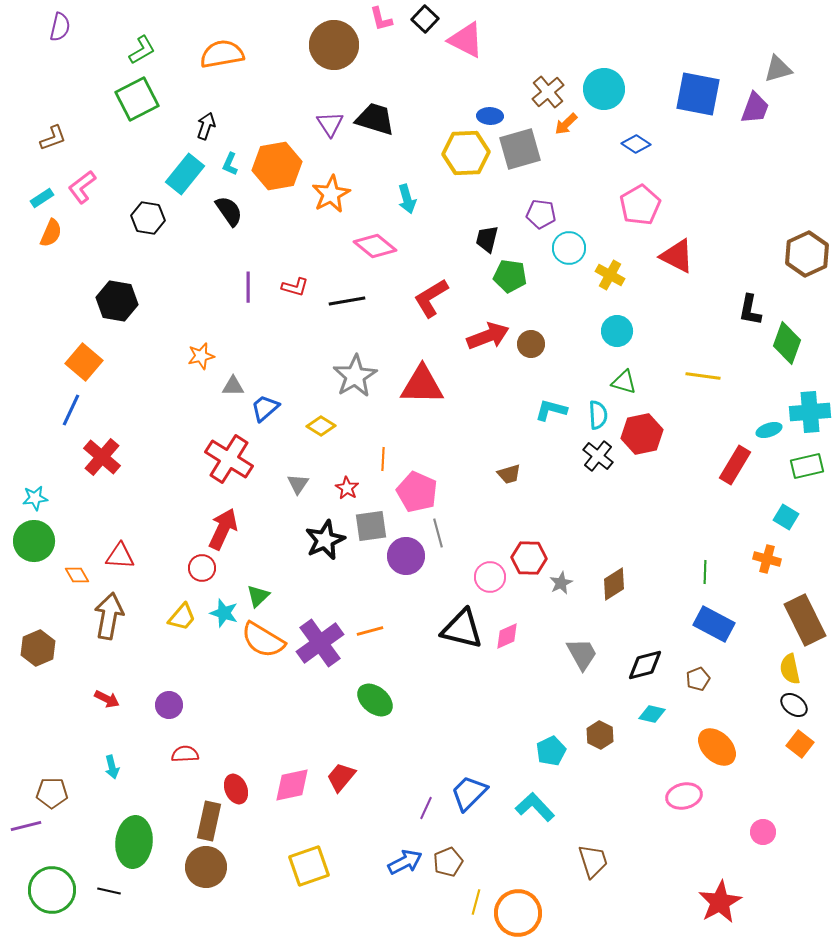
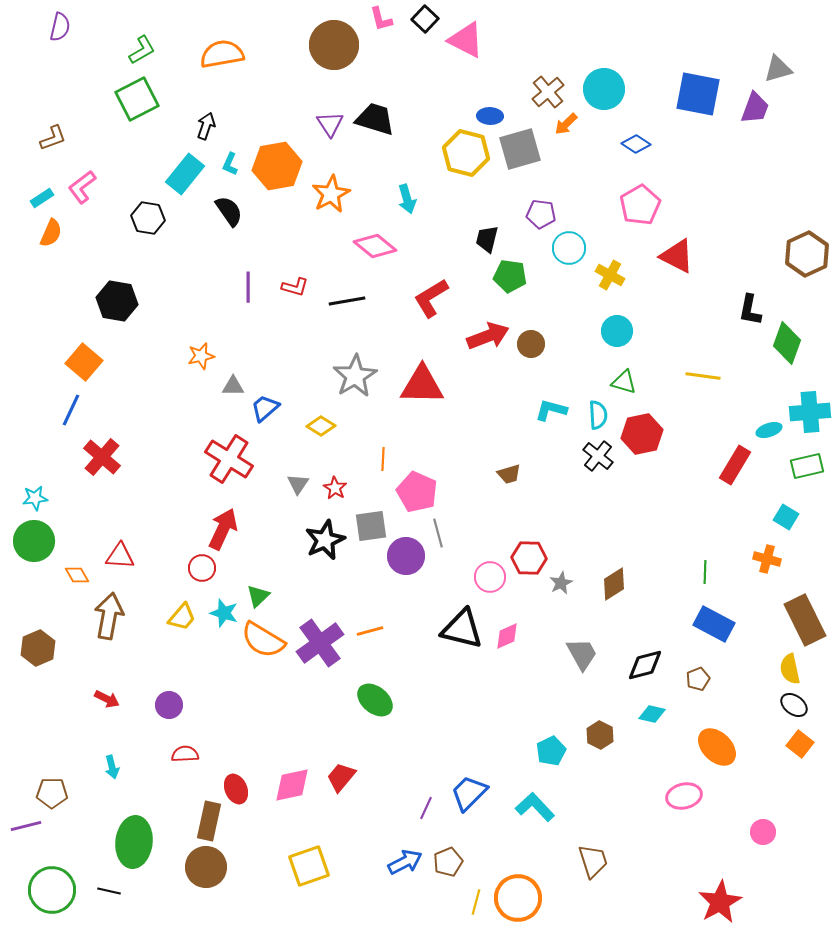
yellow hexagon at (466, 153): rotated 18 degrees clockwise
red star at (347, 488): moved 12 px left
orange circle at (518, 913): moved 15 px up
